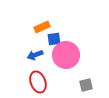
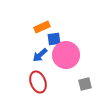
blue arrow: moved 5 px right; rotated 21 degrees counterclockwise
gray square: moved 1 px left, 1 px up
